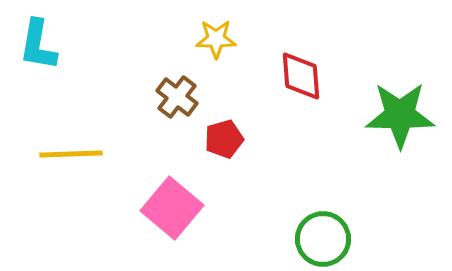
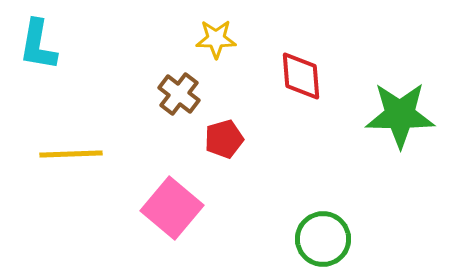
brown cross: moved 2 px right, 3 px up
